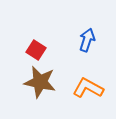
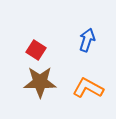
brown star: rotated 12 degrees counterclockwise
